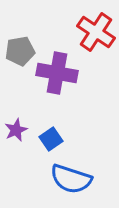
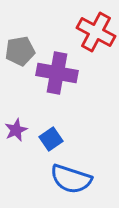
red cross: rotated 6 degrees counterclockwise
